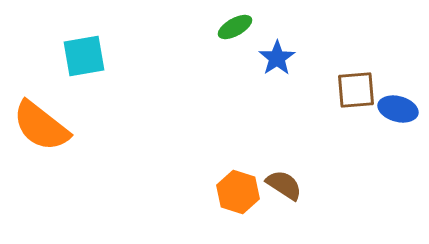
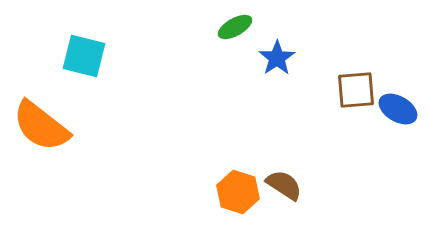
cyan square: rotated 24 degrees clockwise
blue ellipse: rotated 15 degrees clockwise
